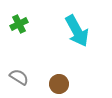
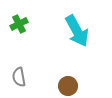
gray semicircle: rotated 132 degrees counterclockwise
brown circle: moved 9 px right, 2 px down
